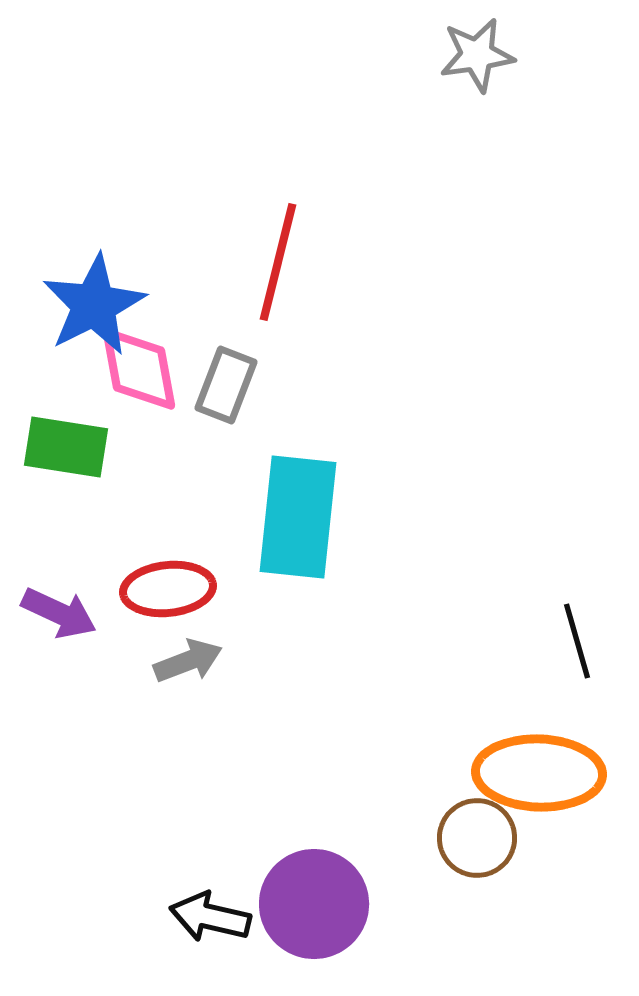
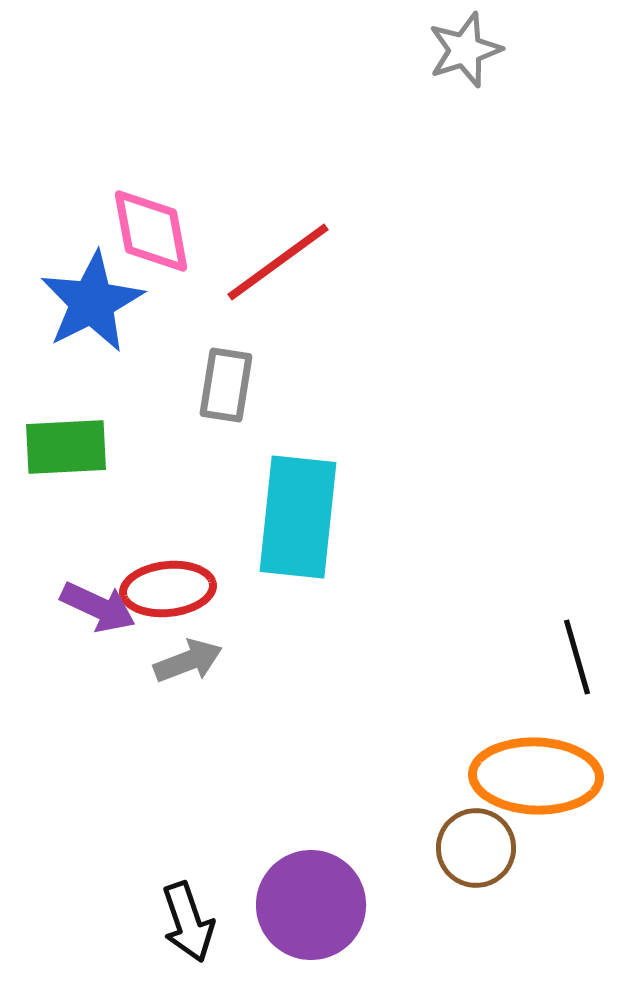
gray star: moved 12 px left, 5 px up; rotated 10 degrees counterclockwise
red line: rotated 40 degrees clockwise
blue star: moved 2 px left, 3 px up
pink diamond: moved 12 px right, 138 px up
gray rectangle: rotated 12 degrees counterclockwise
green rectangle: rotated 12 degrees counterclockwise
purple arrow: moved 39 px right, 6 px up
black line: moved 16 px down
orange ellipse: moved 3 px left, 3 px down
brown circle: moved 1 px left, 10 px down
purple circle: moved 3 px left, 1 px down
black arrow: moved 22 px left, 5 px down; rotated 122 degrees counterclockwise
